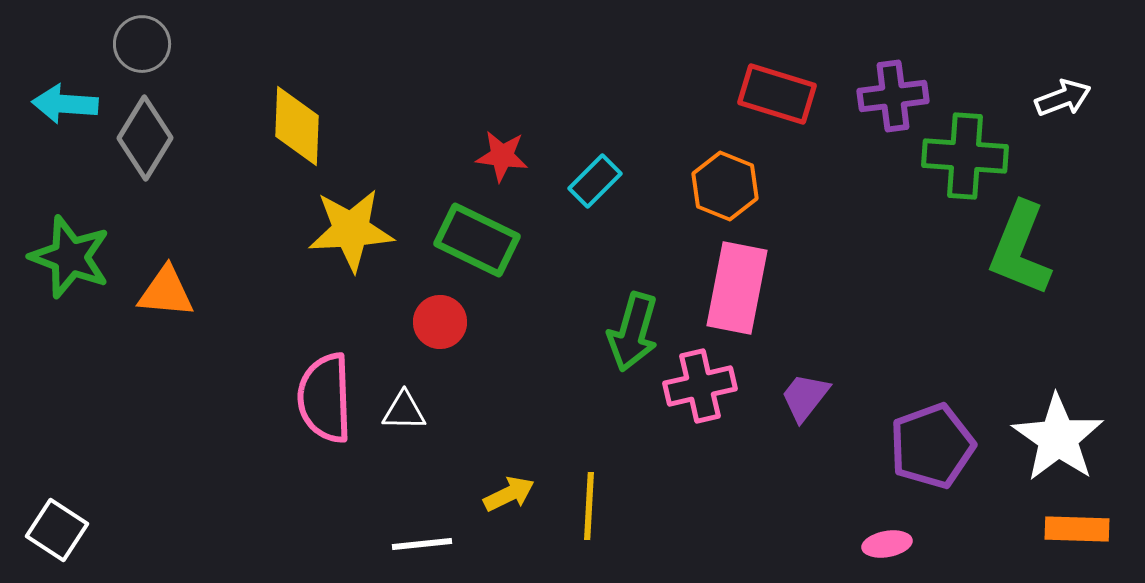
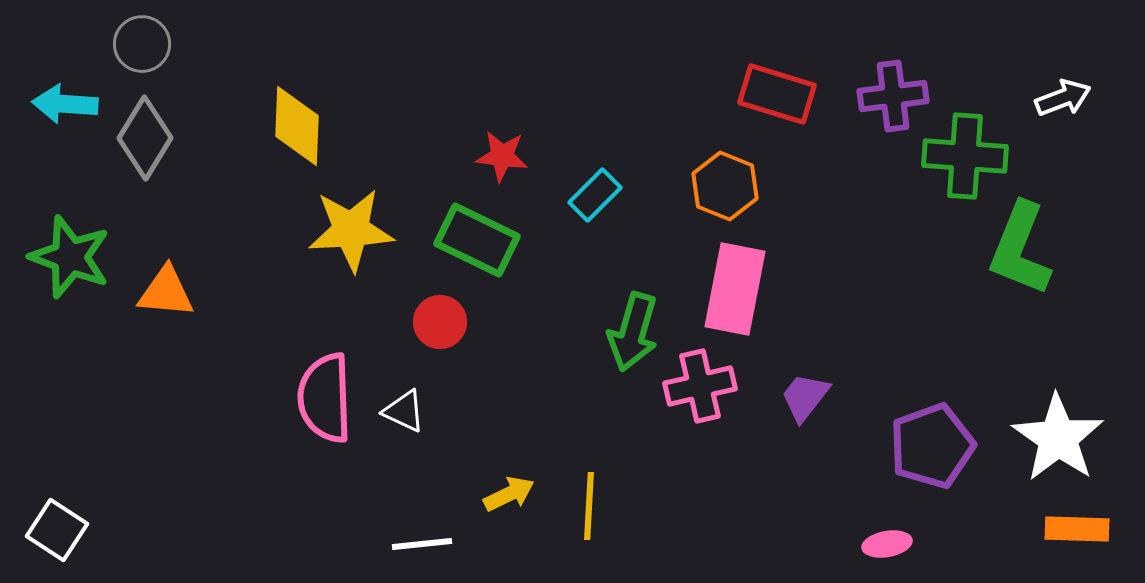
cyan rectangle: moved 14 px down
pink rectangle: moved 2 px left, 1 px down
white triangle: rotated 24 degrees clockwise
